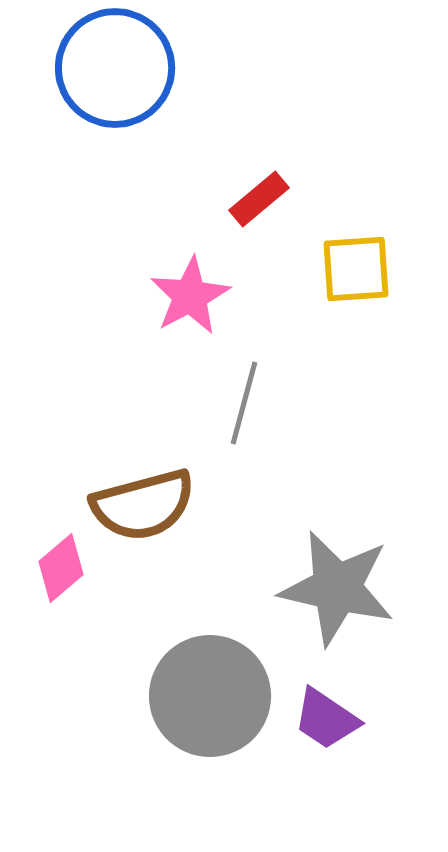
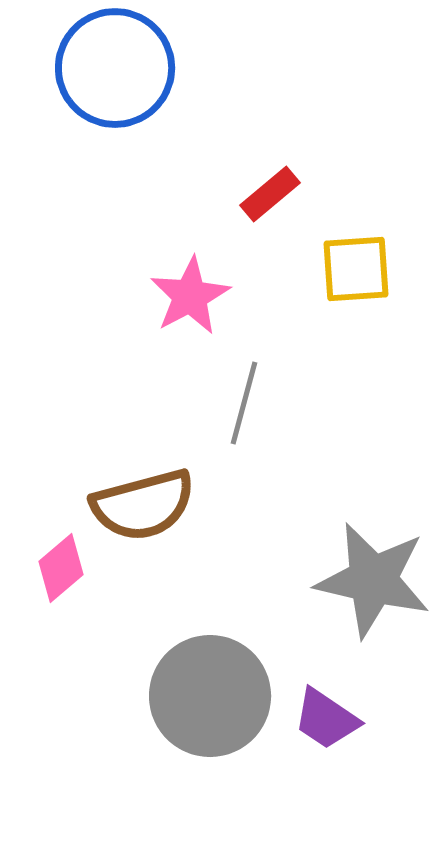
red rectangle: moved 11 px right, 5 px up
gray star: moved 36 px right, 8 px up
